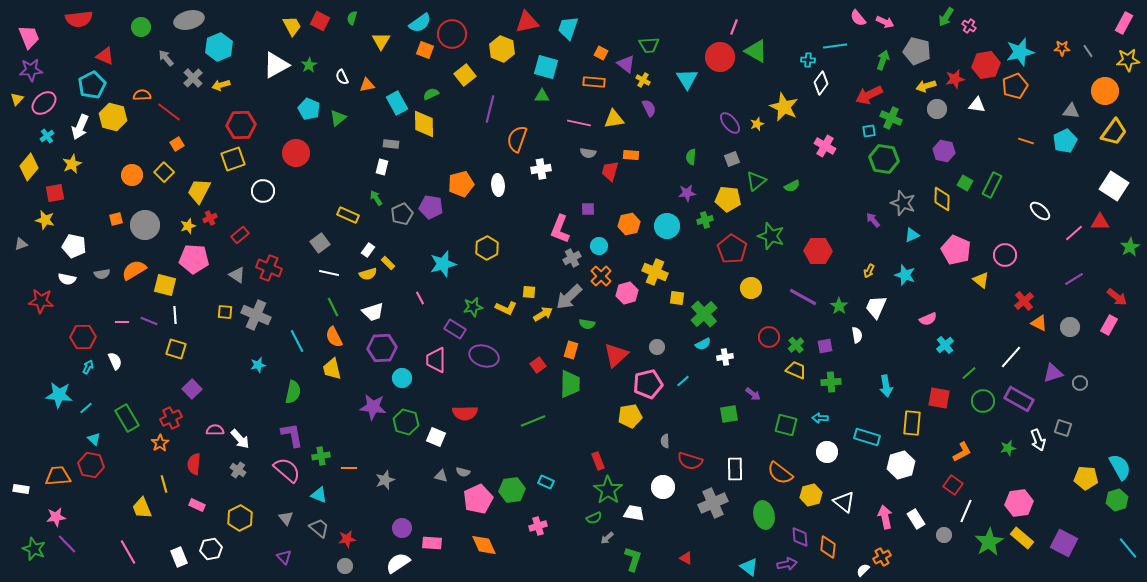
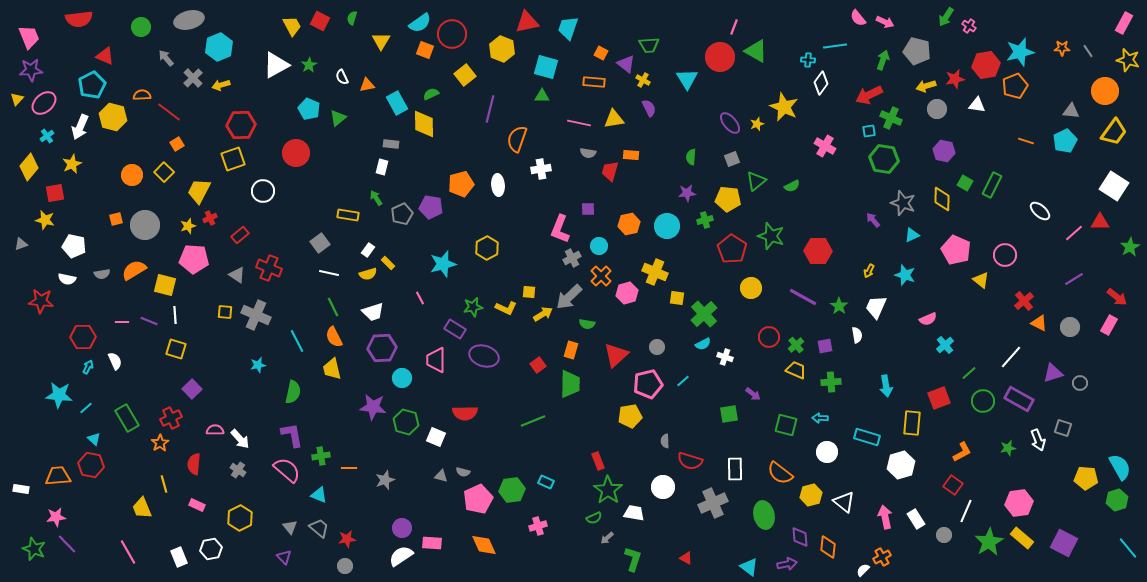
yellow star at (1128, 60): rotated 20 degrees clockwise
yellow rectangle at (348, 215): rotated 15 degrees counterclockwise
white cross at (725, 357): rotated 28 degrees clockwise
red square at (939, 398): rotated 30 degrees counterclockwise
gray triangle at (286, 518): moved 4 px right, 9 px down
white semicircle at (398, 563): moved 3 px right, 7 px up
